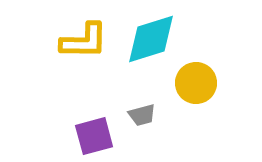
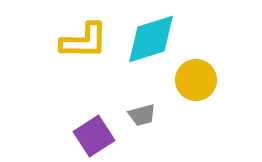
yellow circle: moved 3 px up
purple square: rotated 18 degrees counterclockwise
